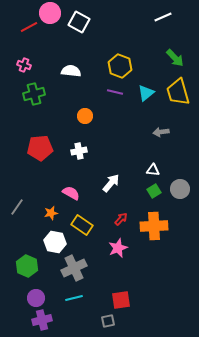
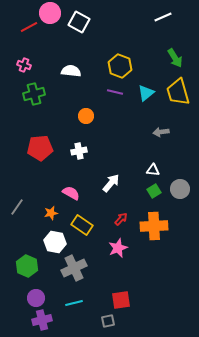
green arrow: rotated 12 degrees clockwise
orange circle: moved 1 px right
cyan line: moved 5 px down
